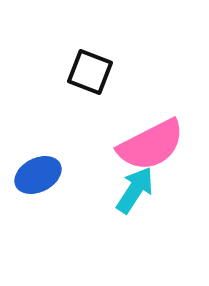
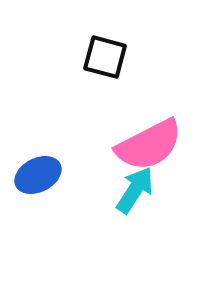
black square: moved 15 px right, 15 px up; rotated 6 degrees counterclockwise
pink semicircle: moved 2 px left
